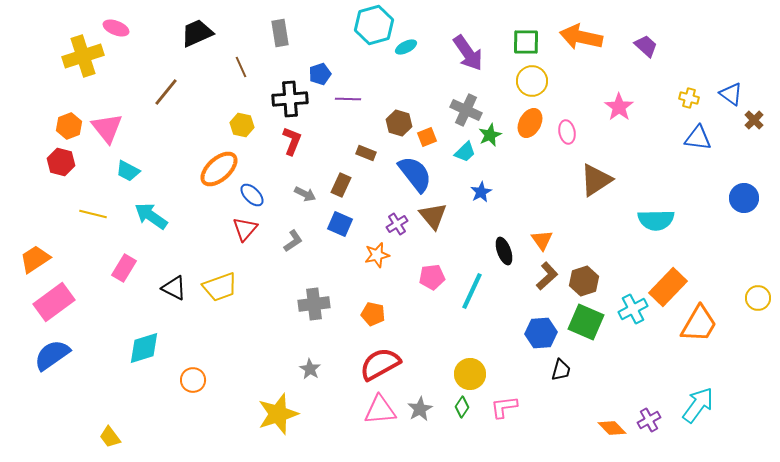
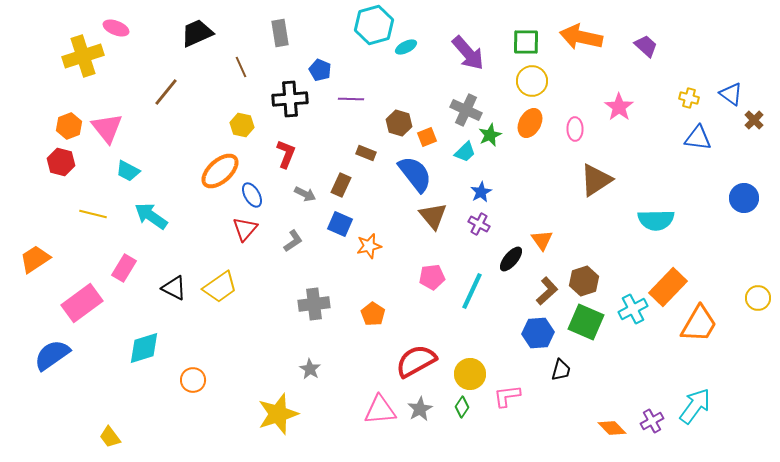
purple arrow at (468, 53): rotated 6 degrees counterclockwise
blue pentagon at (320, 74): moved 4 px up; rotated 30 degrees counterclockwise
purple line at (348, 99): moved 3 px right
pink ellipse at (567, 132): moved 8 px right, 3 px up; rotated 10 degrees clockwise
red L-shape at (292, 141): moved 6 px left, 13 px down
orange ellipse at (219, 169): moved 1 px right, 2 px down
blue ellipse at (252, 195): rotated 15 degrees clockwise
purple cross at (397, 224): moved 82 px right; rotated 30 degrees counterclockwise
black ellipse at (504, 251): moved 7 px right, 8 px down; rotated 60 degrees clockwise
orange star at (377, 255): moved 8 px left, 9 px up
brown L-shape at (547, 276): moved 15 px down
yellow trapezoid at (220, 287): rotated 15 degrees counterclockwise
pink rectangle at (54, 302): moved 28 px right, 1 px down
orange pentagon at (373, 314): rotated 20 degrees clockwise
blue hexagon at (541, 333): moved 3 px left
red semicircle at (380, 364): moved 36 px right, 3 px up
cyan arrow at (698, 405): moved 3 px left, 1 px down
pink L-shape at (504, 407): moved 3 px right, 11 px up
purple cross at (649, 420): moved 3 px right, 1 px down
